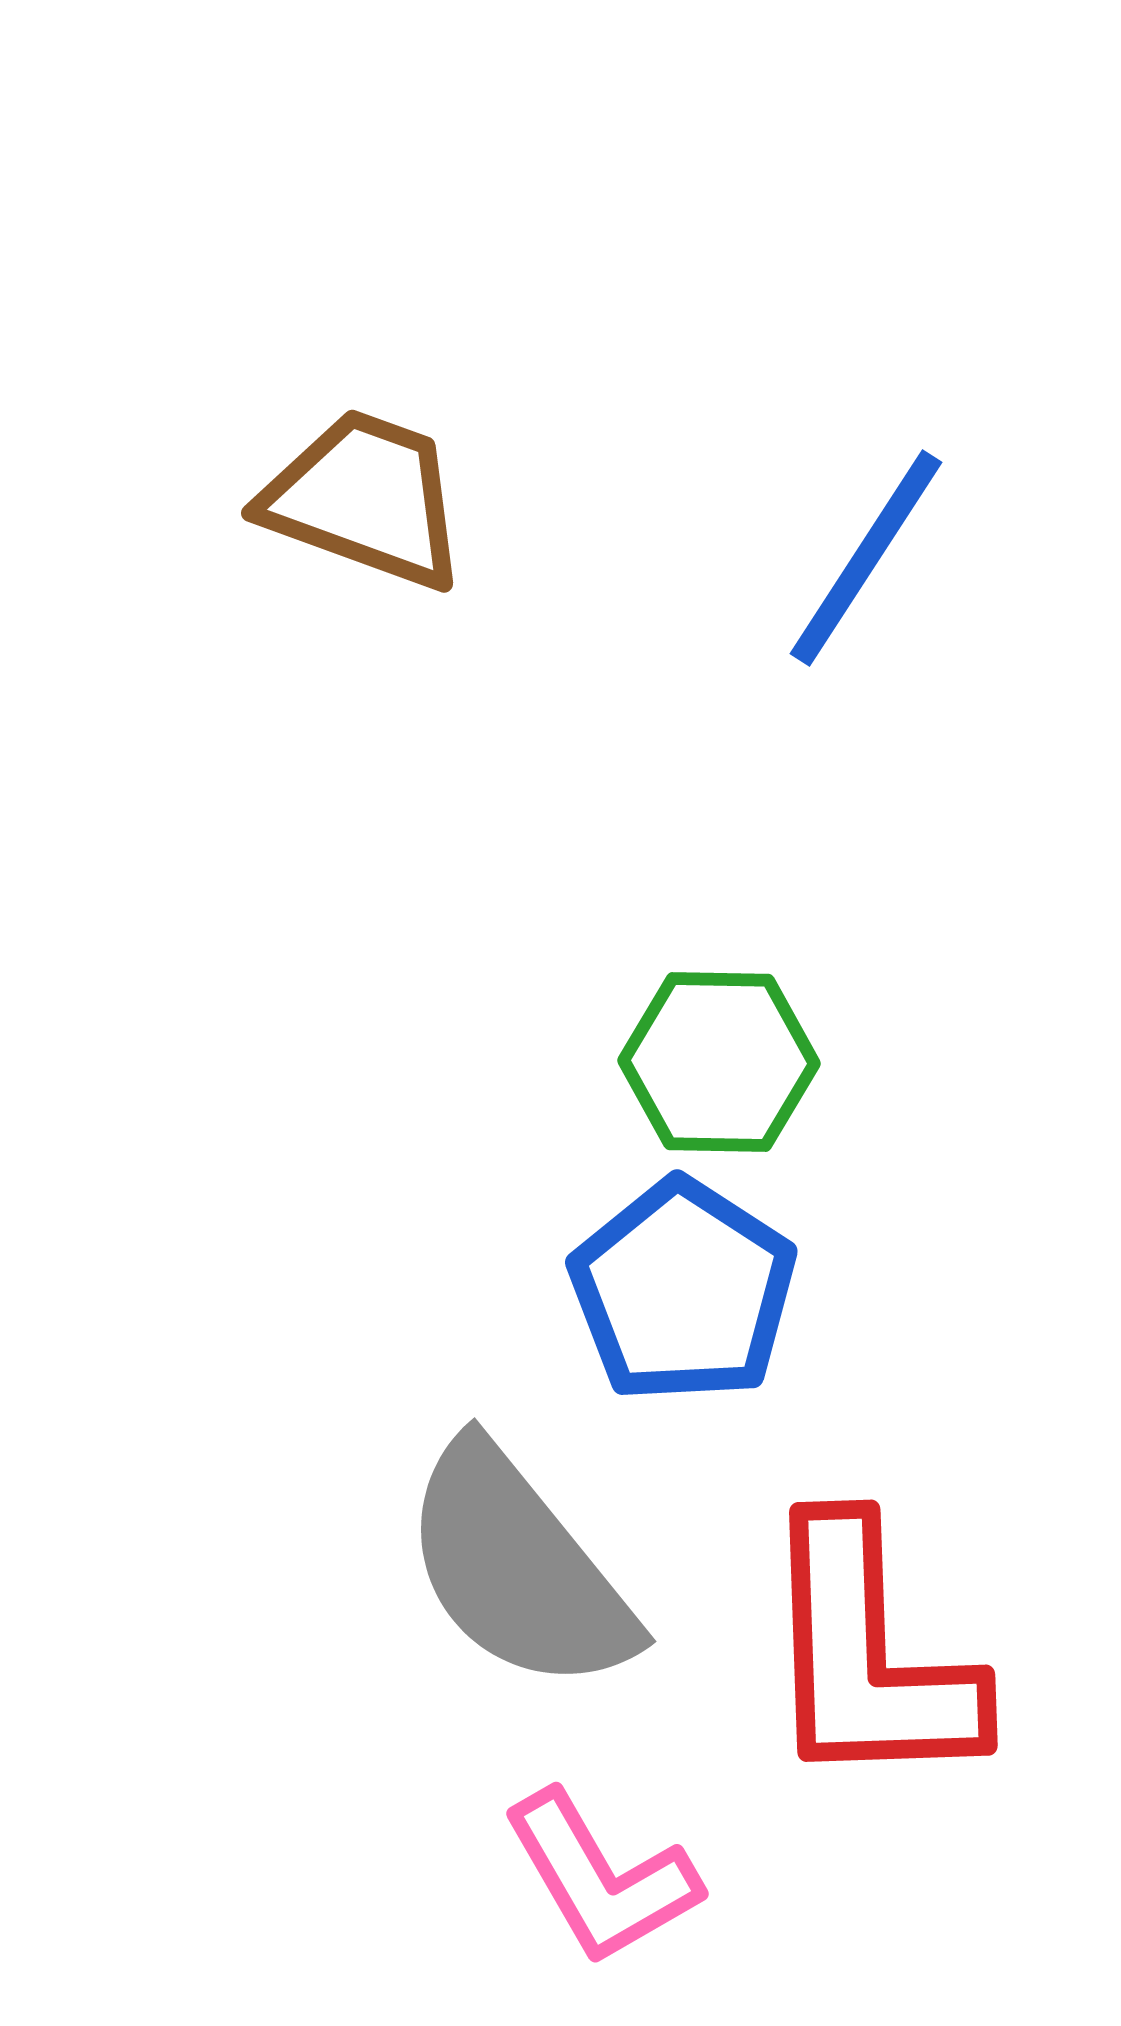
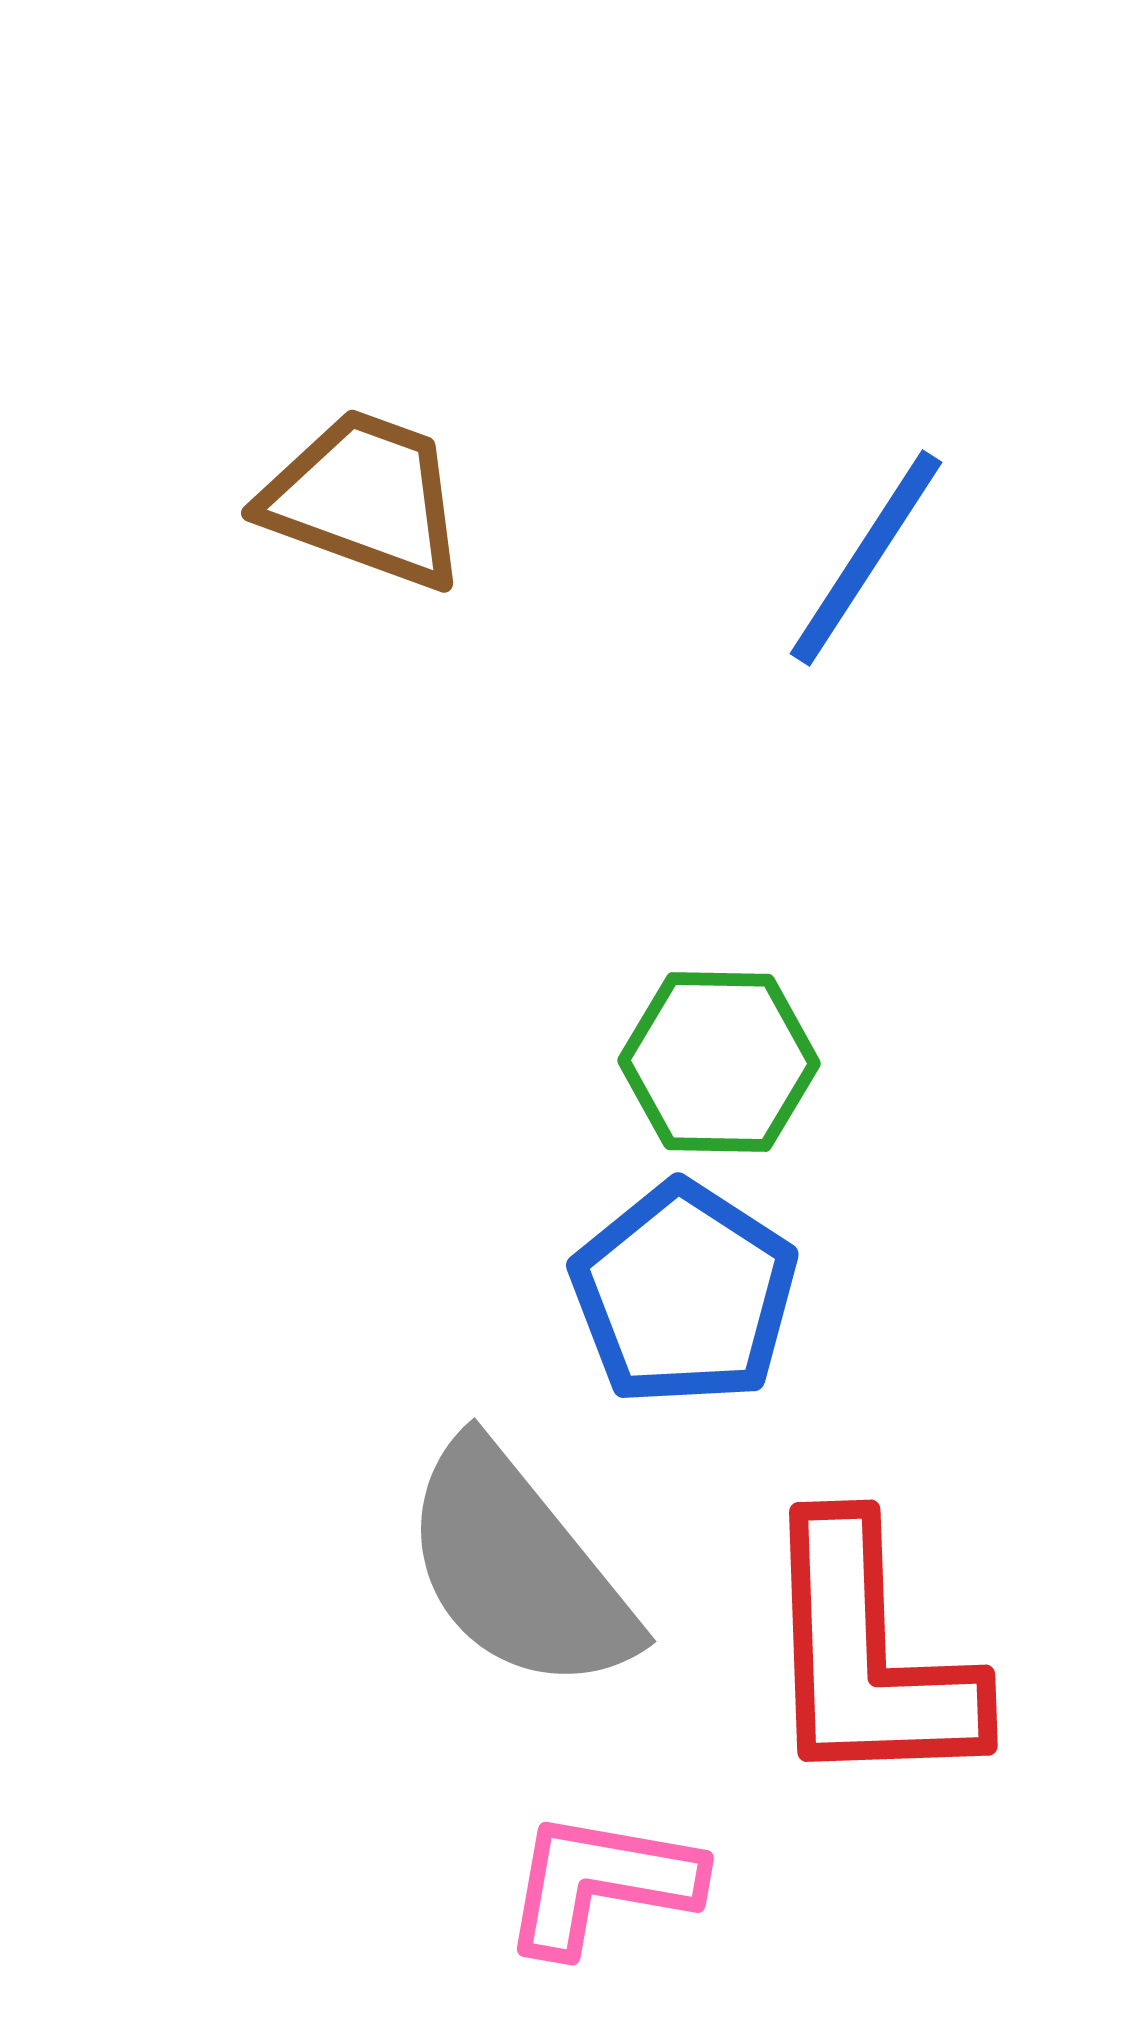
blue pentagon: moved 1 px right, 3 px down
pink L-shape: moved 5 px down; rotated 130 degrees clockwise
